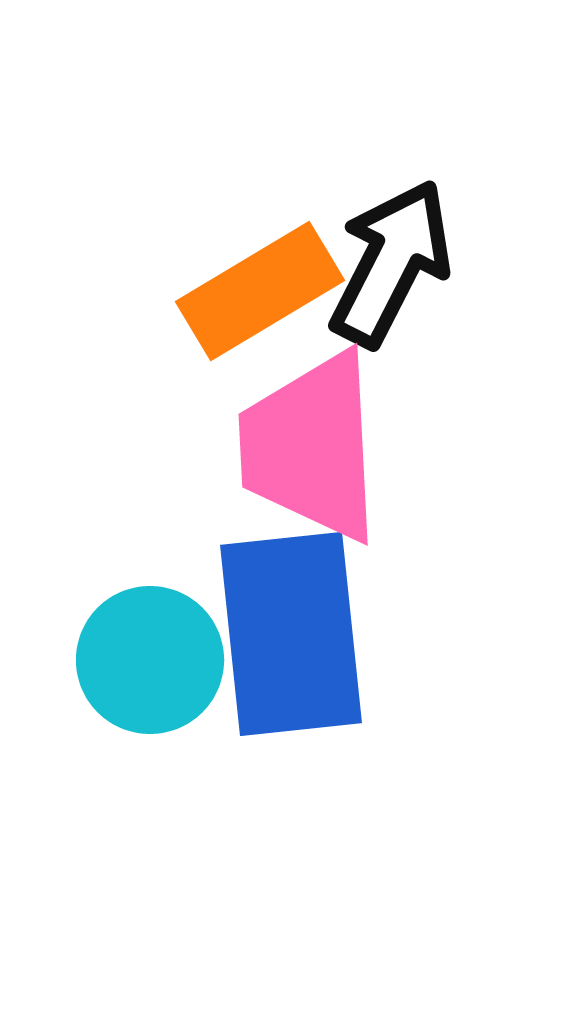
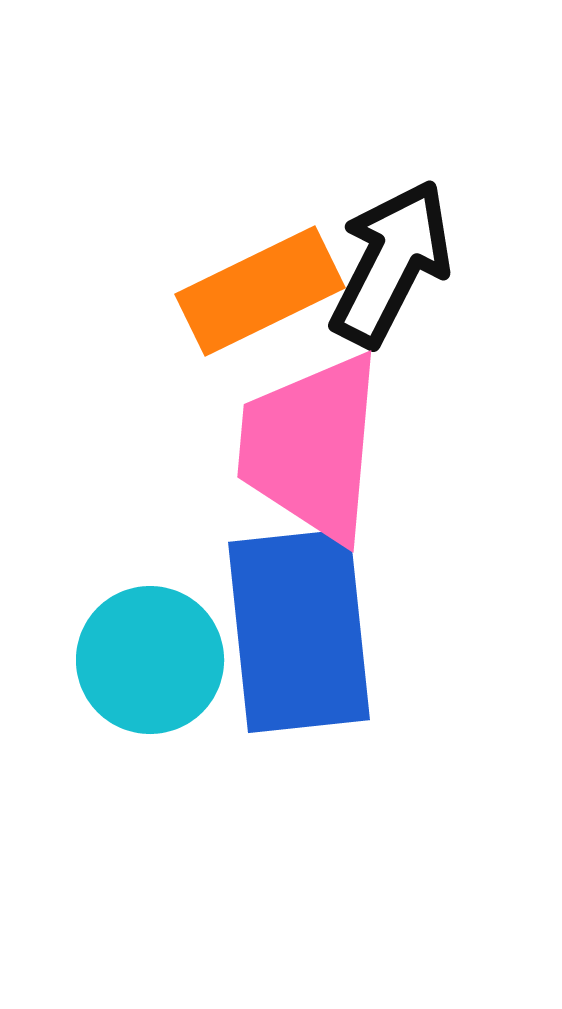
orange rectangle: rotated 5 degrees clockwise
pink trapezoid: rotated 8 degrees clockwise
blue rectangle: moved 8 px right, 3 px up
